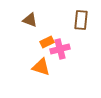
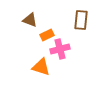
orange rectangle: moved 7 px up
